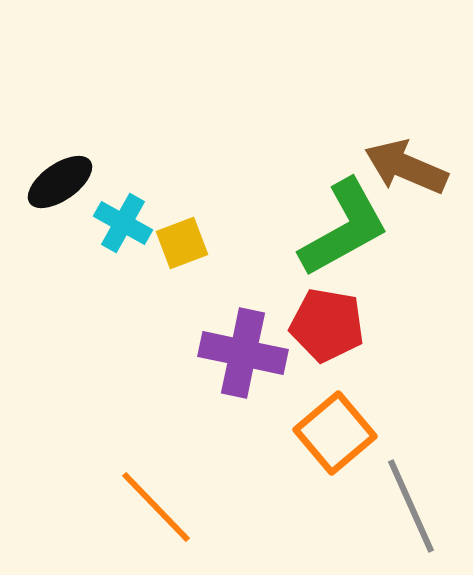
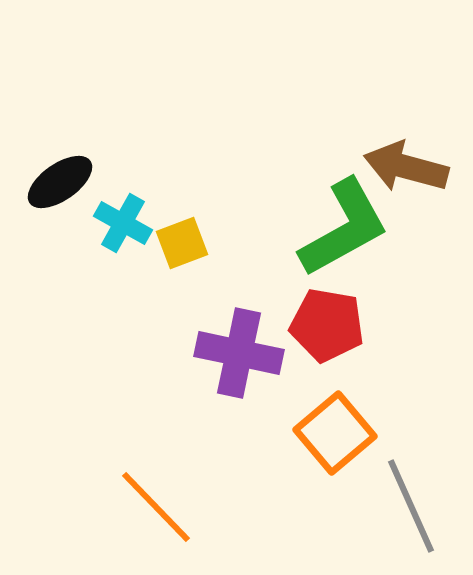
brown arrow: rotated 8 degrees counterclockwise
purple cross: moved 4 px left
